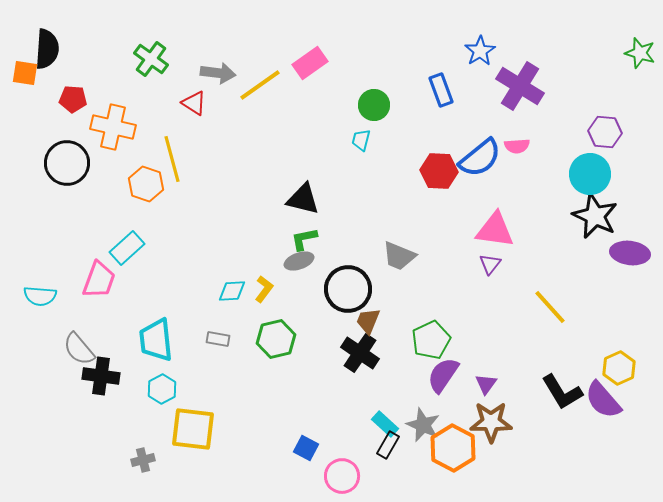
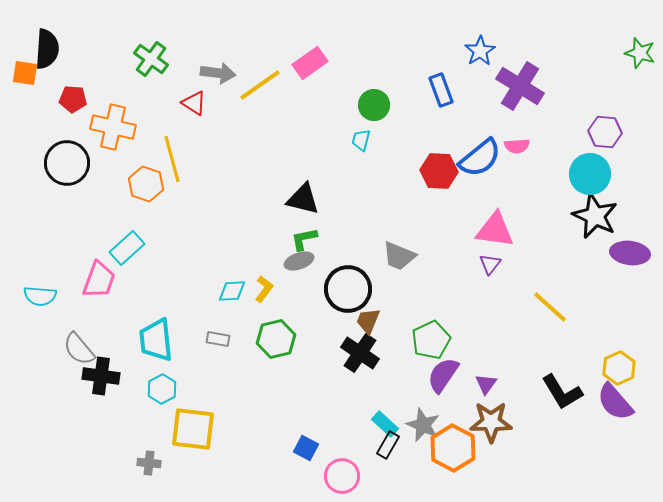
yellow line at (550, 307): rotated 6 degrees counterclockwise
purple semicircle at (603, 400): moved 12 px right, 2 px down
gray cross at (143, 460): moved 6 px right, 3 px down; rotated 20 degrees clockwise
